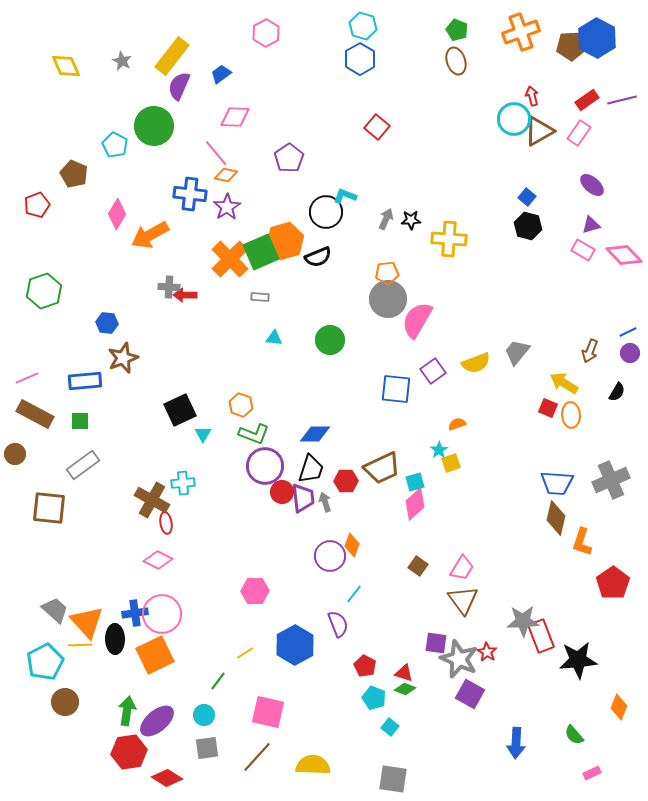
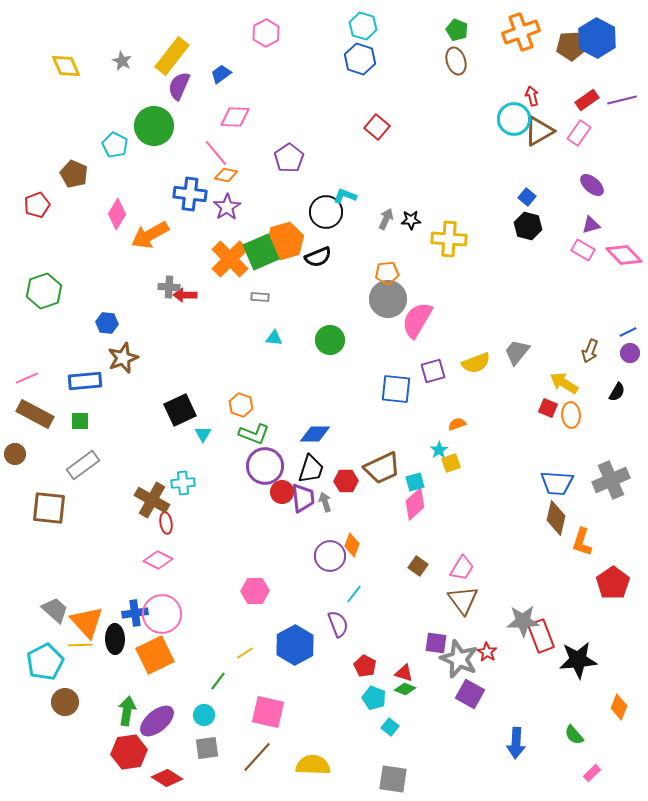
blue hexagon at (360, 59): rotated 12 degrees counterclockwise
purple square at (433, 371): rotated 20 degrees clockwise
pink rectangle at (592, 773): rotated 18 degrees counterclockwise
